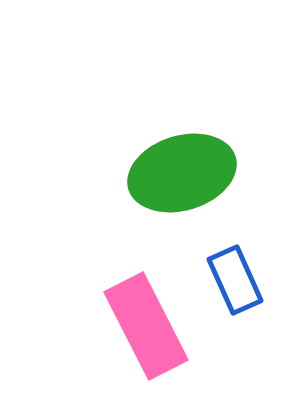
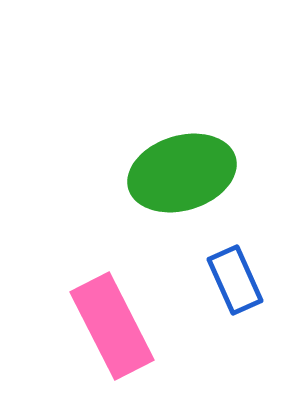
pink rectangle: moved 34 px left
